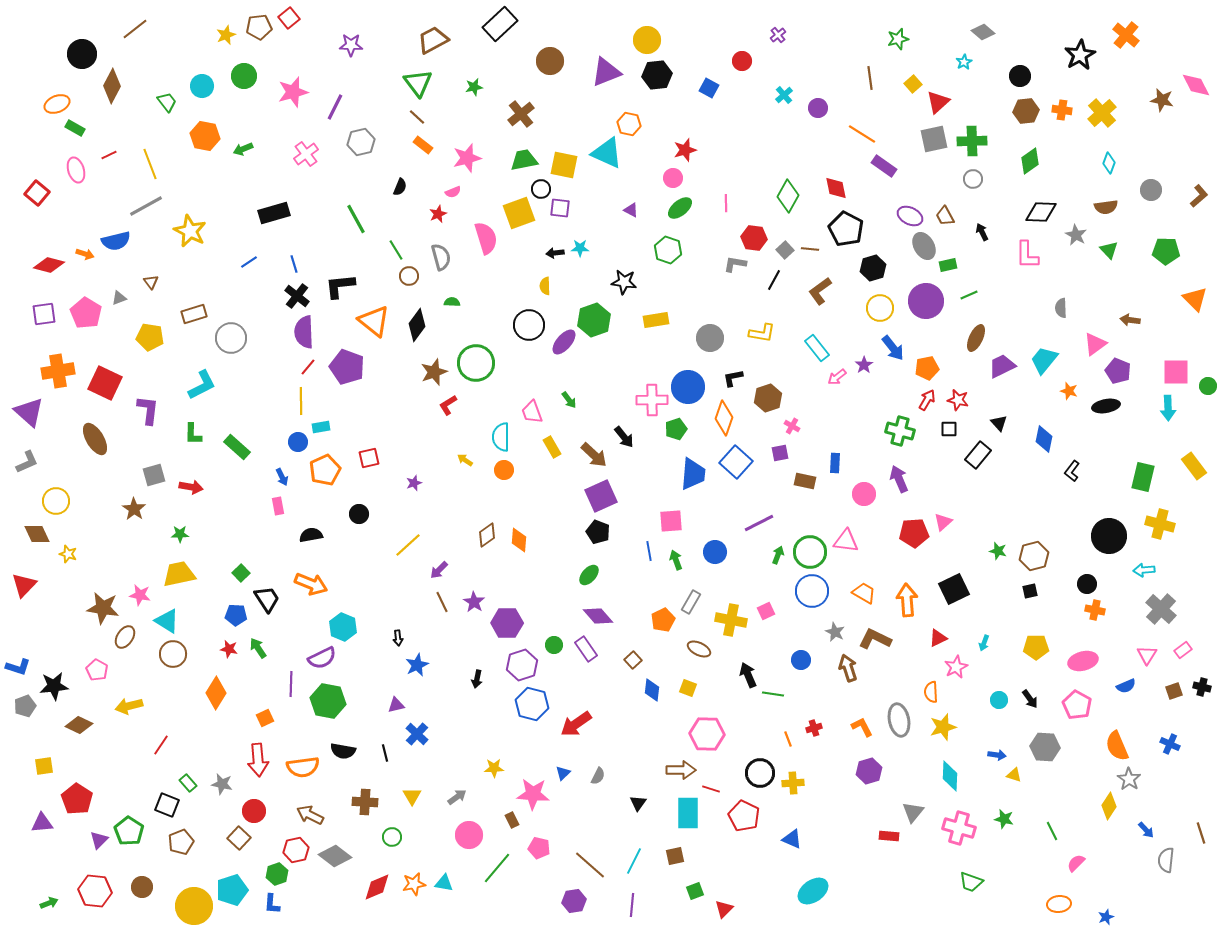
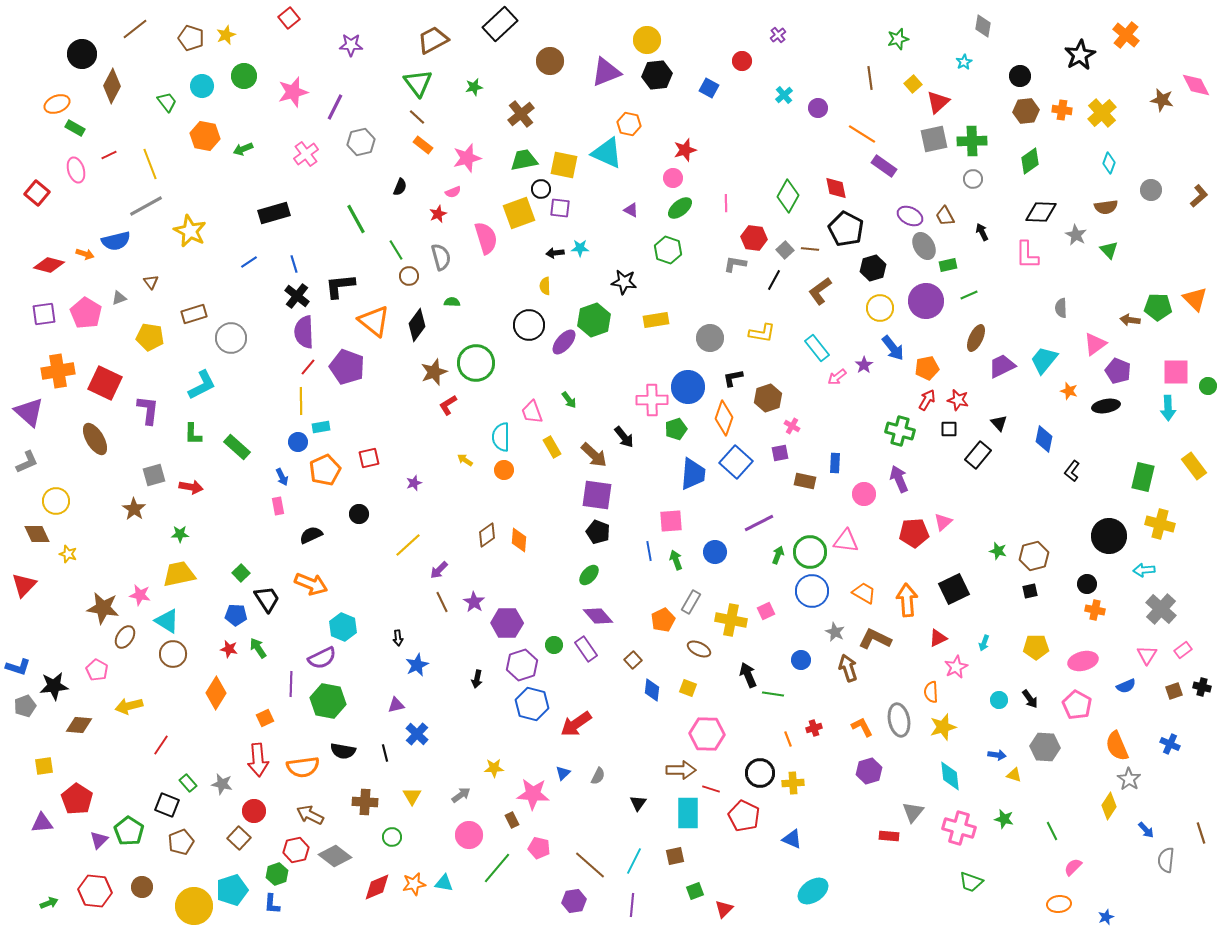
brown pentagon at (259, 27): moved 68 px left, 11 px down; rotated 25 degrees clockwise
gray diamond at (983, 32): moved 6 px up; rotated 60 degrees clockwise
green pentagon at (1166, 251): moved 8 px left, 56 px down
purple square at (601, 496): moved 4 px left, 1 px up; rotated 32 degrees clockwise
black semicircle at (311, 535): rotated 15 degrees counterclockwise
brown diamond at (79, 725): rotated 20 degrees counterclockwise
cyan diamond at (950, 776): rotated 8 degrees counterclockwise
gray arrow at (457, 797): moved 4 px right, 2 px up
pink semicircle at (1076, 863): moved 3 px left, 4 px down
